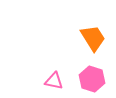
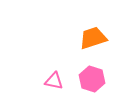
orange trapezoid: rotated 76 degrees counterclockwise
